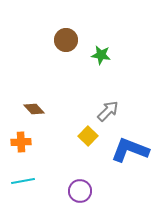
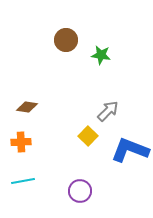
brown diamond: moved 7 px left, 2 px up; rotated 40 degrees counterclockwise
